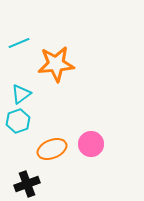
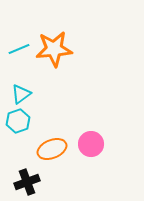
cyan line: moved 6 px down
orange star: moved 2 px left, 15 px up
black cross: moved 2 px up
